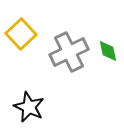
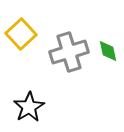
gray cross: rotated 9 degrees clockwise
black star: rotated 16 degrees clockwise
